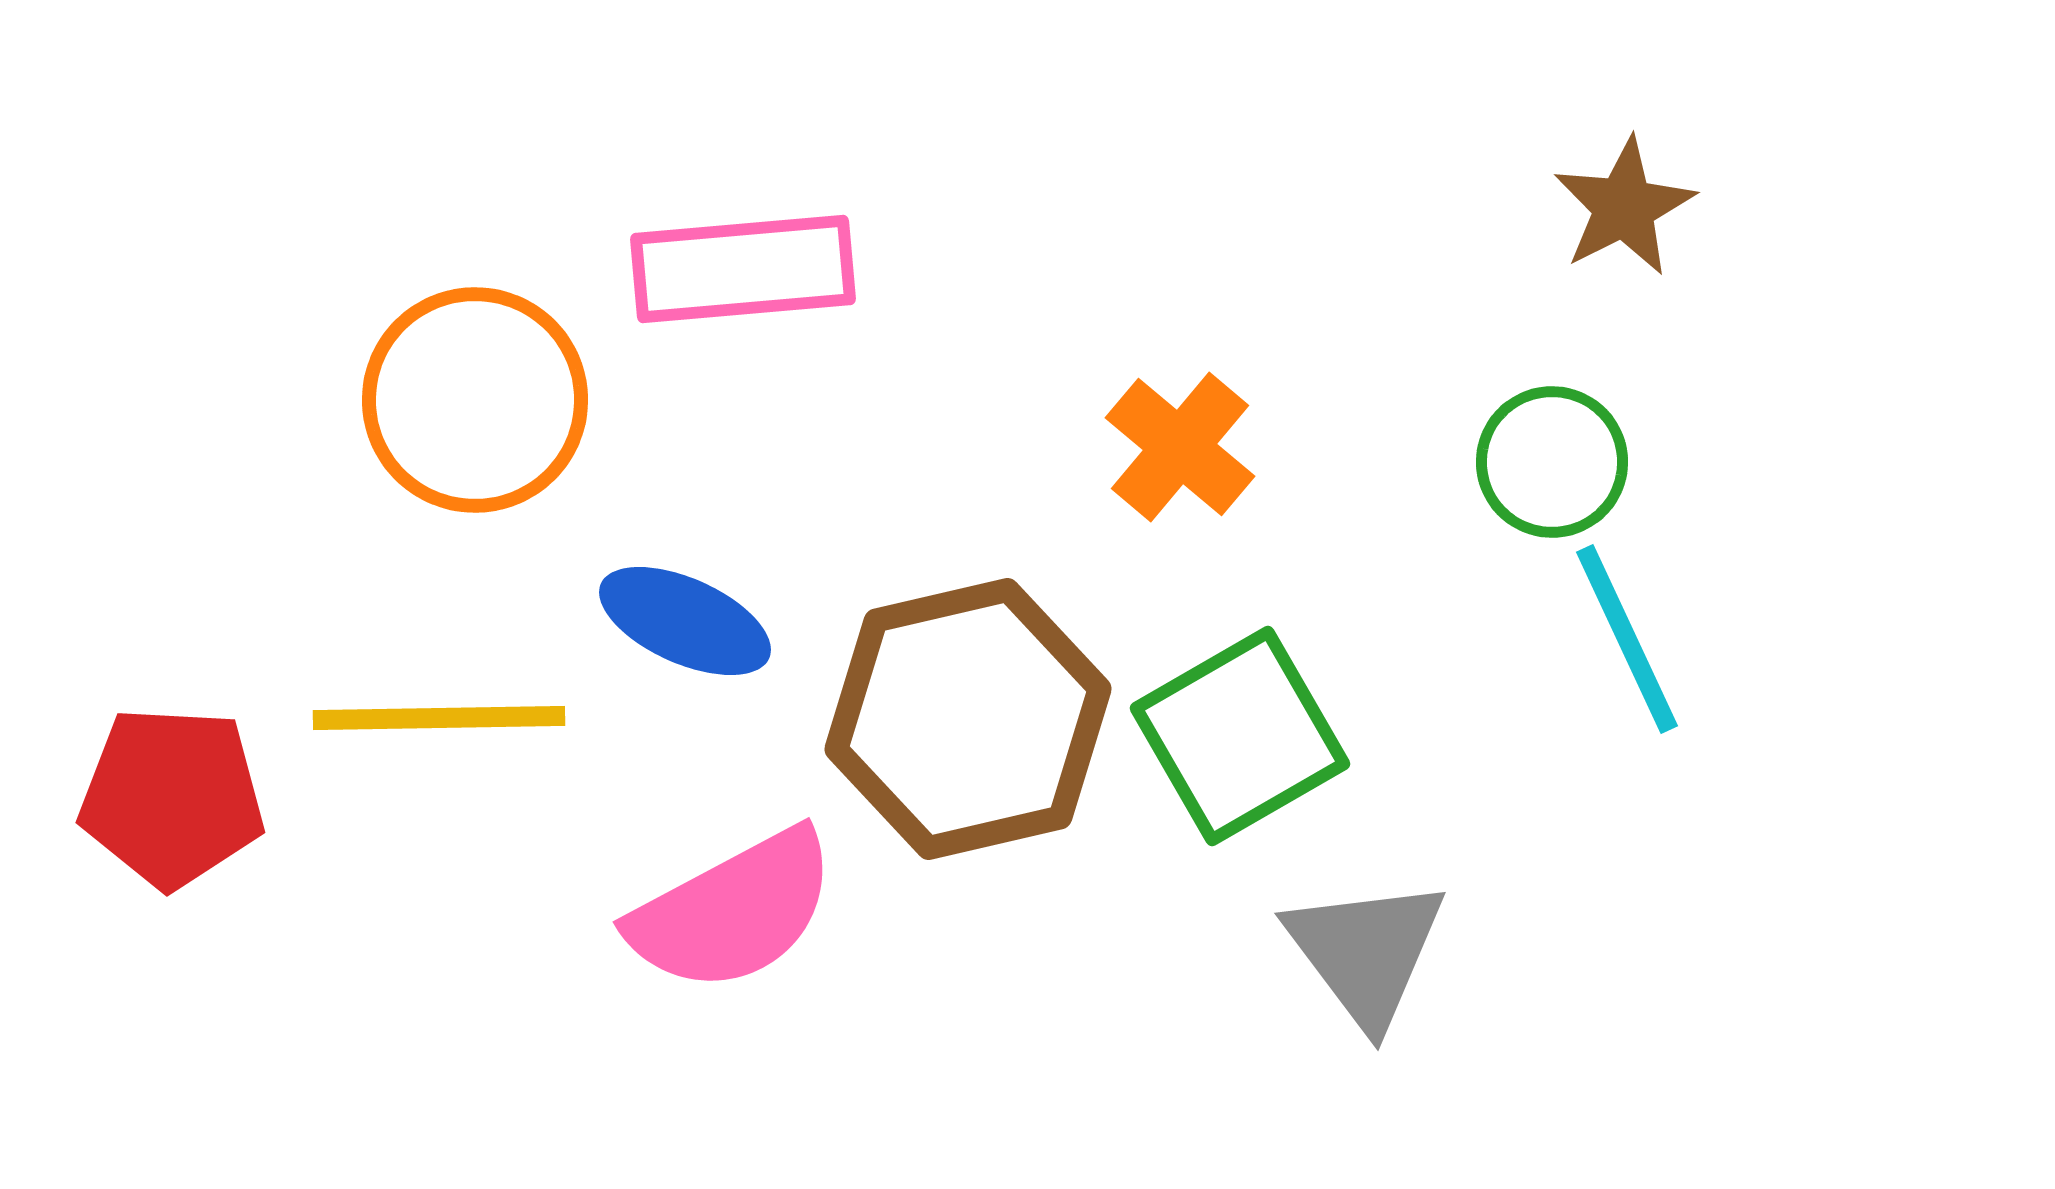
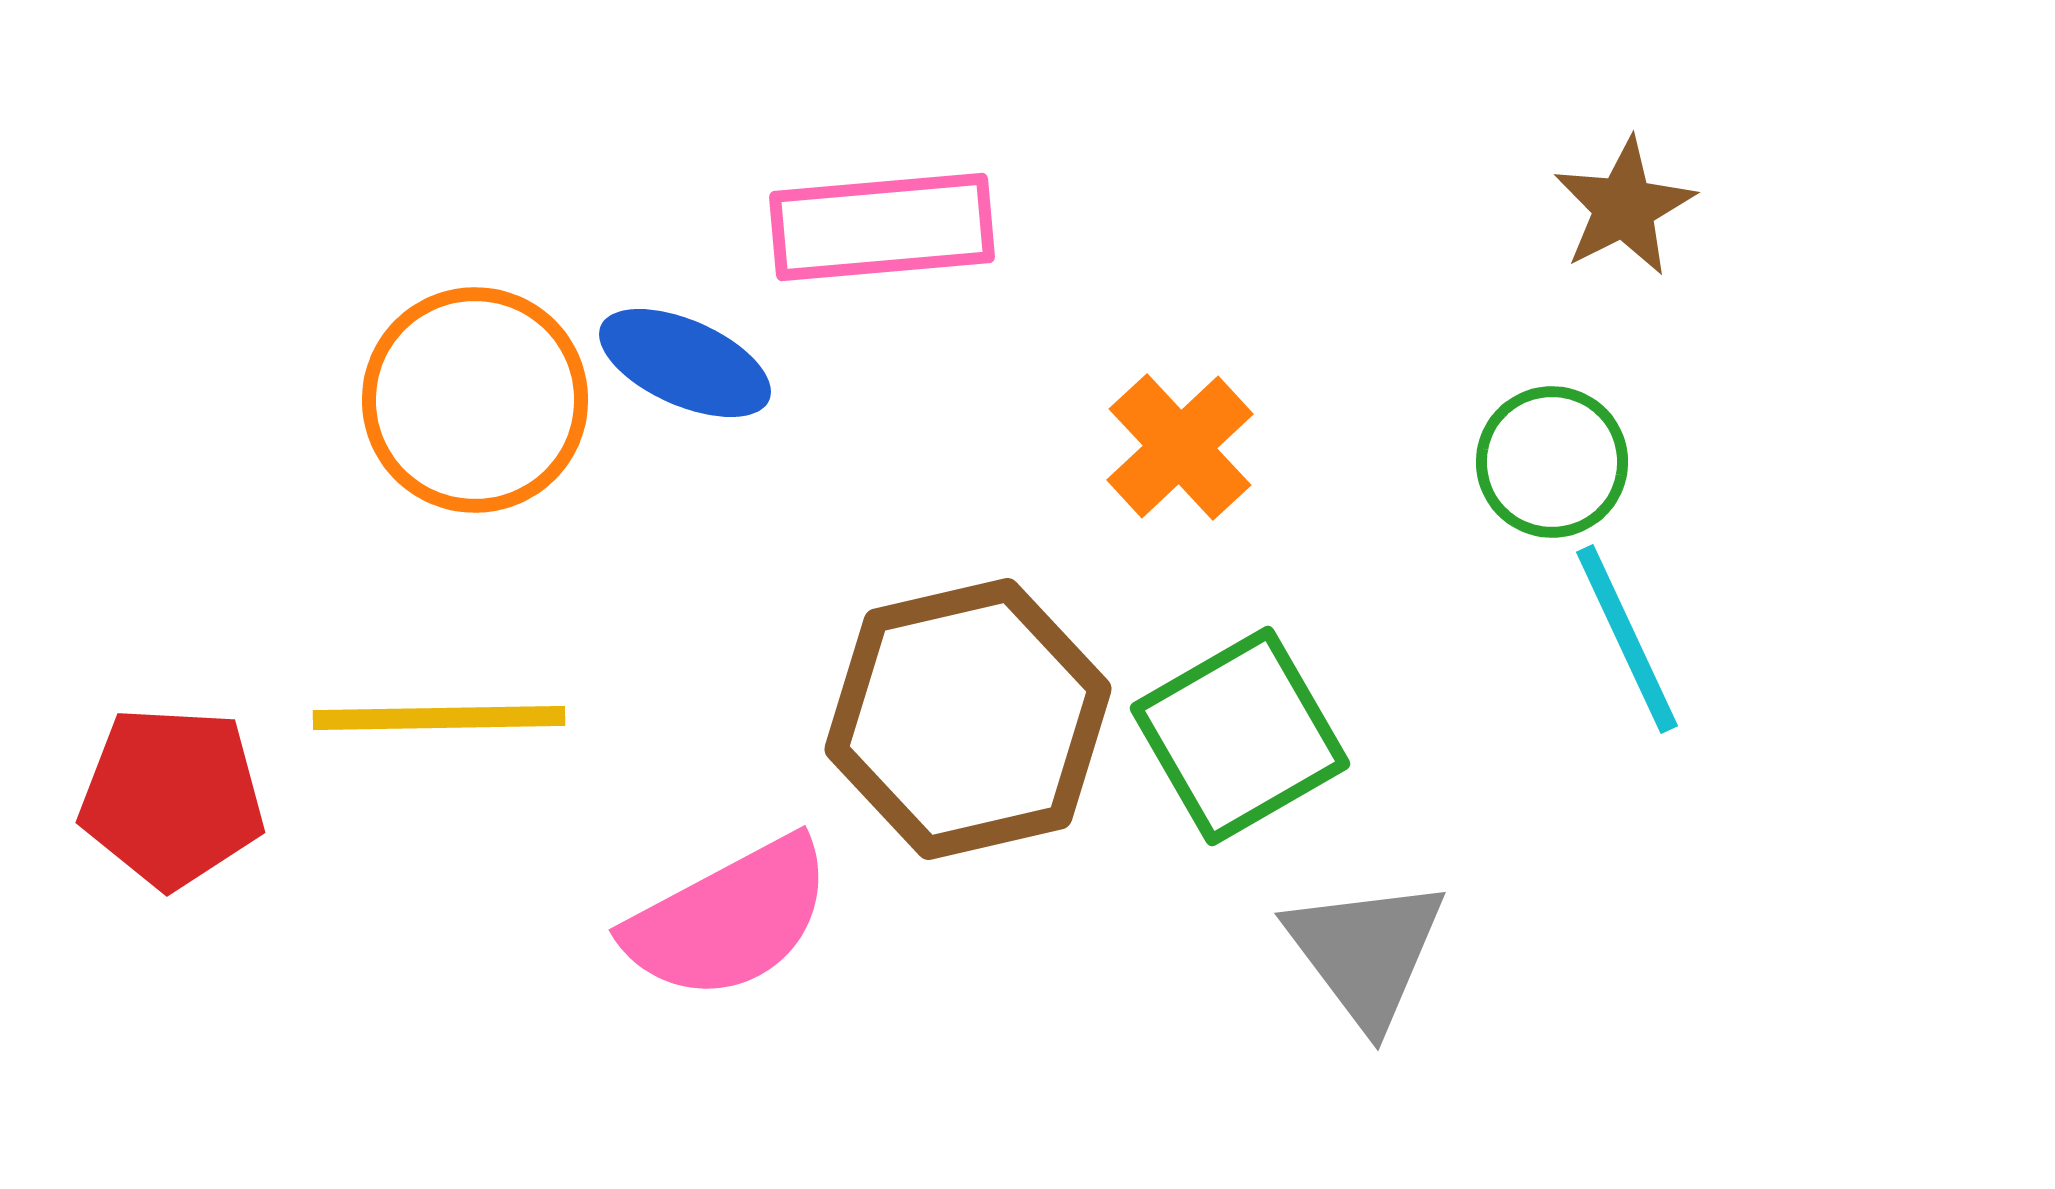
pink rectangle: moved 139 px right, 42 px up
orange cross: rotated 7 degrees clockwise
blue ellipse: moved 258 px up
pink semicircle: moved 4 px left, 8 px down
